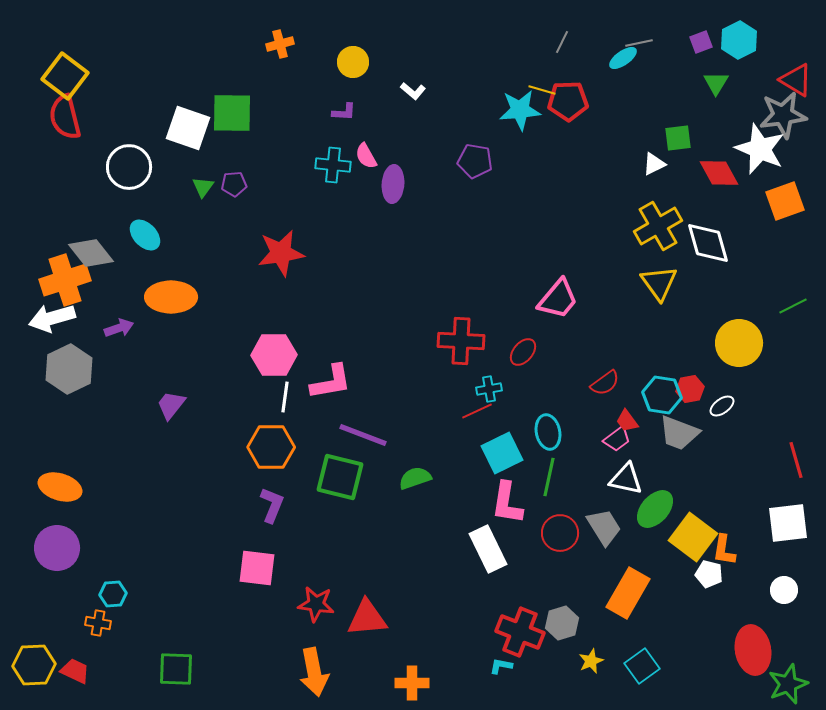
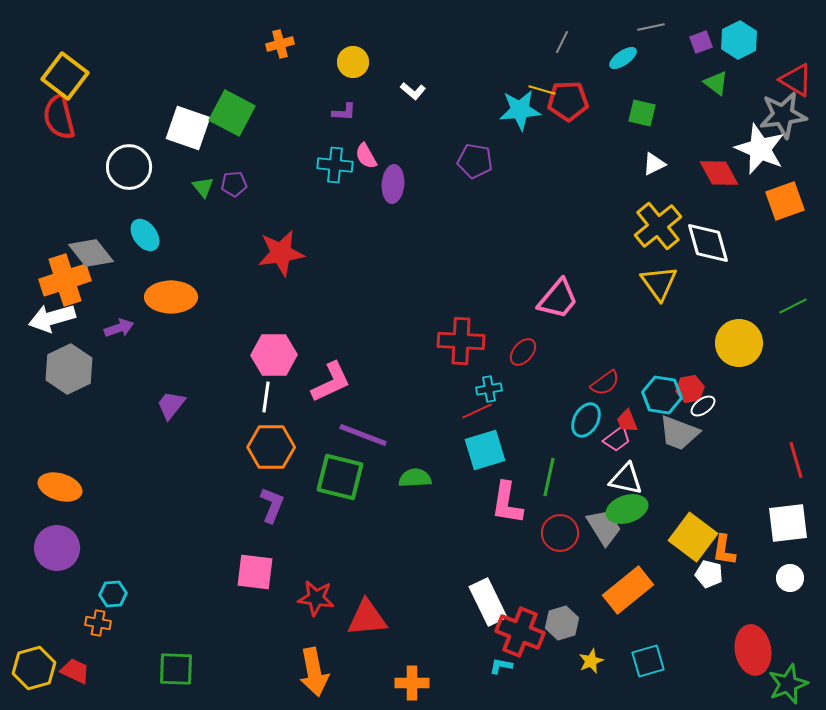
gray line at (639, 43): moved 12 px right, 16 px up
green triangle at (716, 83): rotated 24 degrees counterclockwise
green square at (232, 113): rotated 27 degrees clockwise
red semicircle at (65, 117): moved 6 px left
green square at (678, 138): moved 36 px left, 25 px up; rotated 20 degrees clockwise
cyan cross at (333, 165): moved 2 px right
green triangle at (203, 187): rotated 15 degrees counterclockwise
yellow cross at (658, 226): rotated 9 degrees counterclockwise
cyan ellipse at (145, 235): rotated 8 degrees clockwise
pink L-shape at (331, 382): rotated 15 degrees counterclockwise
white line at (285, 397): moved 19 px left
white ellipse at (722, 406): moved 19 px left
red trapezoid at (627, 421): rotated 15 degrees clockwise
cyan ellipse at (548, 432): moved 38 px right, 12 px up; rotated 40 degrees clockwise
cyan square at (502, 453): moved 17 px left, 3 px up; rotated 9 degrees clockwise
green semicircle at (415, 478): rotated 16 degrees clockwise
green ellipse at (655, 509): moved 28 px left; rotated 30 degrees clockwise
white rectangle at (488, 549): moved 53 px down
pink square at (257, 568): moved 2 px left, 4 px down
white circle at (784, 590): moved 6 px right, 12 px up
orange rectangle at (628, 593): moved 3 px up; rotated 21 degrees clockwise
red star at (316, 604): moved 6 px up
yellow hexagon at (34, 665): moved 3 px down; rotated 12 degrees counterclockwise
cyan square at (642, 666): moved 6 px right, 5 px up; rotated 20 degrees clockwise
